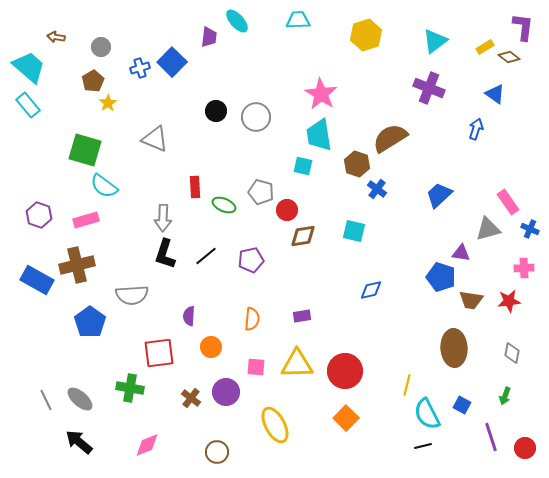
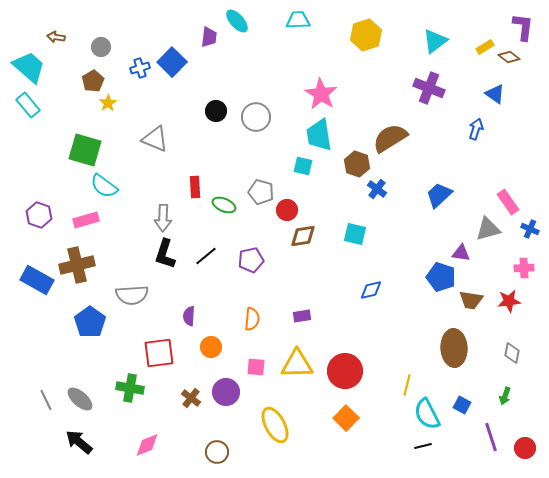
cyan square at (354, 231): moved 1 px right, 3 px down
